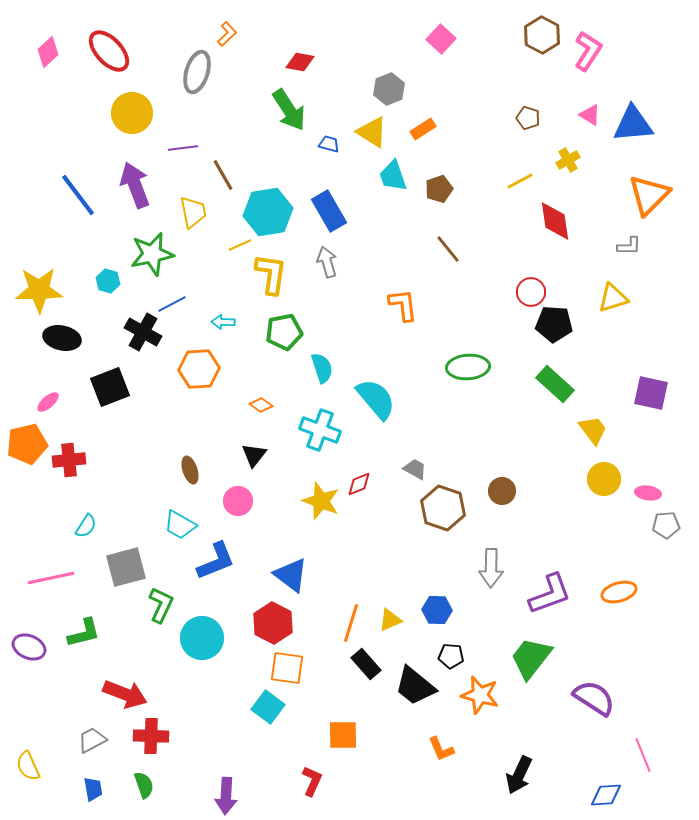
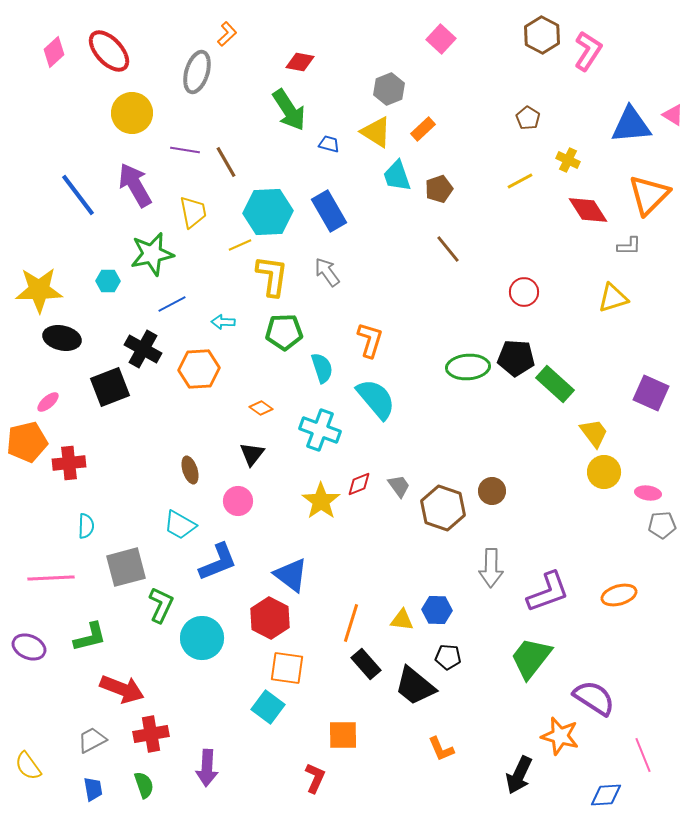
pink diamond at (48, 52): moved 6 px right
pink triangle at (590, 115): moved 83 px right
brown pentagon at (528, 118): rotated 15 degrees clockwise
blue triangle at (633, 124): moved 2 px left, 1 px down
orange rectangle at (423, 129): rotated 10 degrees counterclockwise
yellow triangle at (372, 132): moved 4 px right
purple line at (183, 148): moved 2 px right, 2 px down; rotated 16 degrees clockwise
yellow cross at (568, 160): rotated 35 degrees counterclockwise
brown line at (223, 175): moved 3 px right, 13 px up
cyan trapezoid at (393, 176): moved 4 px right
purple arrow at (135, 185): rotated 9 degrees counterclockwise
cyan hexagon at (268, 212): rotated 6 degrees clockwise
red diamond at (555, 221): moved 33 px right, 11 px up; rotated 24 degrees counterclockwise
gray arrow at (327, 262): moved 10 px down; rotated 20 degrees counterclockwise
yellow L-shape at (271, 274): moved 1 px right, 2 px down
cyan hexagon at (108, 281): rotated 15 degrees counterclockwise
red circle at (531, 292): moved 7 px left
orange L-shape at (403, 305): moved 33 px left, 35 px down; rotated 24 degrees clockwise
black pentagon at (554, 324): moved 38 px left, 34 px down
black cross at (143, 332): moved 17 px down
green pentagon at (284, 332): rotated 9 degrees clockwise
purple square at (651, 393): rotated 12 degrees clockwise
orange diamond at (261, 405): moved 3 px down
yellow trapezoid at (593, 430): moved 1 px right, 3 px down
orange pentagon at (27, 444): moved 2 px up
black triangle at (254, 455): moved 2 px left, 1 px up
red cross at (69, 460): moved 3 px down
gray trapezoid at (415, 469): moved 16 px left, 17 px down; rotated 25 degrees clockwise
yellow circle at (604, 479): moved 7 px up
brown circle at (502, 491): moved 10 px left
yellow star at (321, 501): rotated 15 degrees clockwise
gray pentagon at (666, 525): moved 4 px left
cyan semicircle at (86, 526): rotated 30 degrees counterclockwise
blue L-shape at (216, 561): moved 2 px right, 1 px down
pink line at (51, 578): rotated 9 degrees clockwise
orange ellipse at (619, 592): moved 3 px down
purple L-shape at (550, 594): moved 2 px left, 2 px up
yellow triangle at (390, 620): moved 12 px right; rotated 30 degrees clockwise
red hexagon at (273, 623): moved 3 px left, 5 px up
green L-shape at (84, 633): moved 6 px right, 4 px down
black pentagon at (451, 656): moved 3 px left, 1 px down
red arrow at (125, 694): moved 3 px left, 5 px up
orange star at (480, 695): moved 80 px right, 41 px down
red cross at (151, 736): moved 2 px up; rotated 12 degrees counterclockwise
yellow semicircle at (28, 766): rotated 12 degrees counterclockwise
red L-shape at (312, 781): moved 3 px right, 3 px up
purple arrow at (226, 796): moved 19 px left, 28 px up
